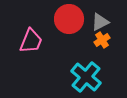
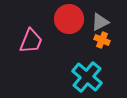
orange cross: rotated 35 degrees counterclockwise
cyan cross: moved 1 px right
